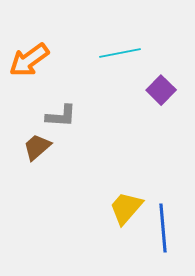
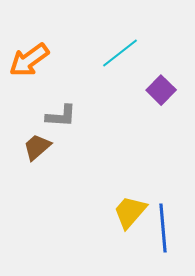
cyan line: rotated 27 degrees counterclockwise
yellow trapezoid: moved 4 px right, 4 px down
